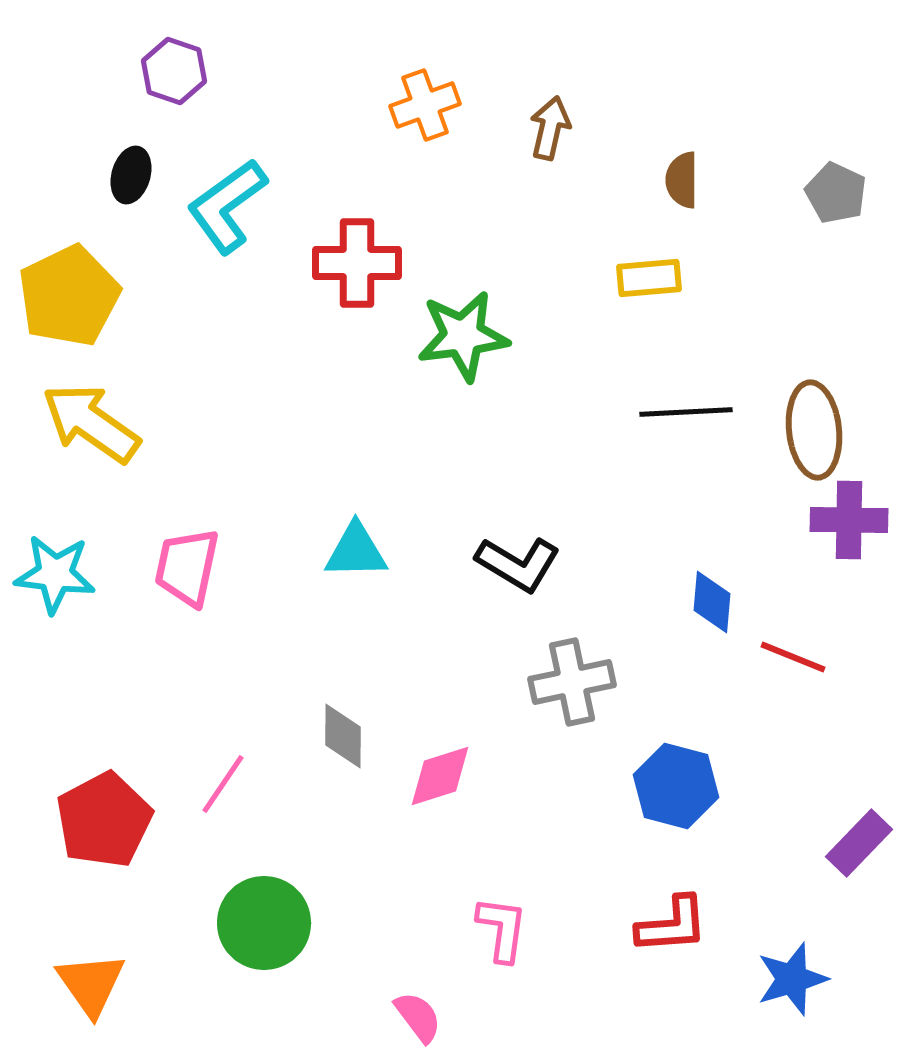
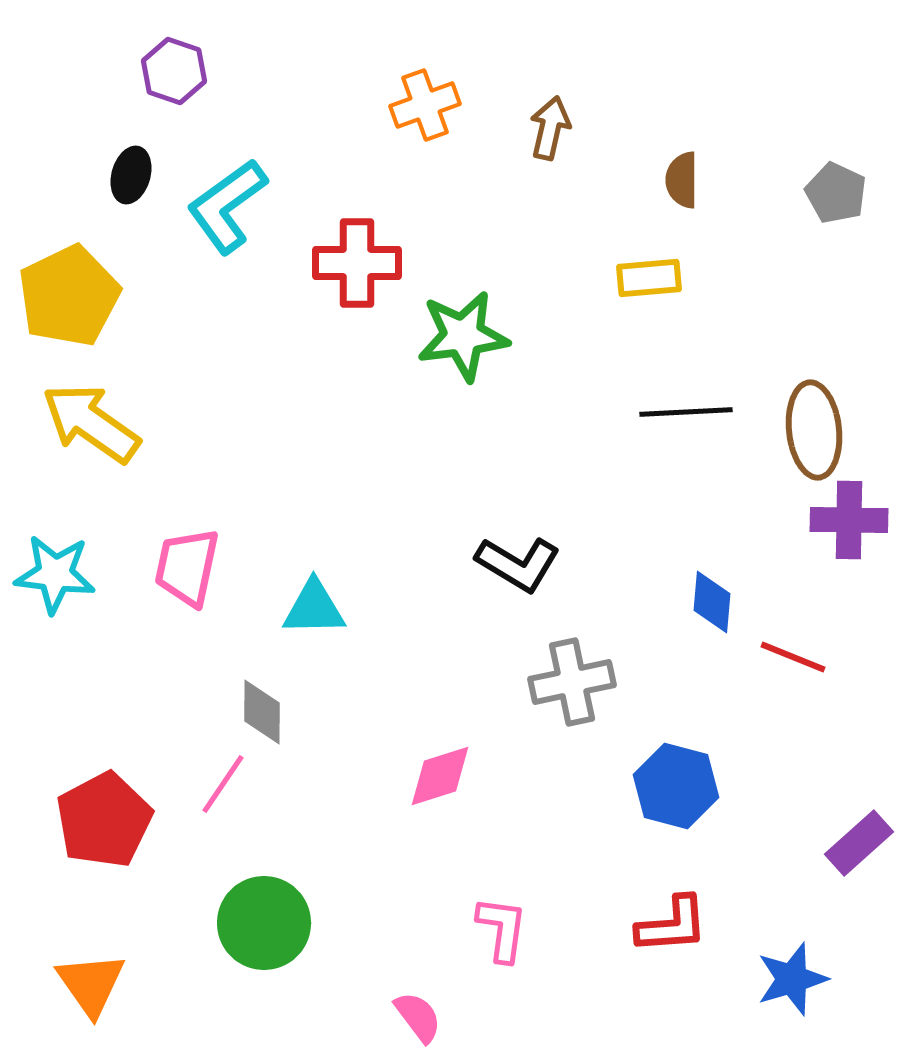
cyan triangle: moved 42 px left, 57 px down
gray diamond: moved 81 px left, 24 px up
purple rectangle: rotated 4 degrees clockwise
